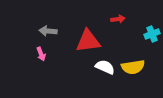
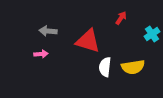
red arrow: moved 3 px right, 1 px up; rotated 48 degrees counterclockwise
cyan cross: rotated 14 degrees counterclockwise
red triangle: rotated 24 degrees clockwise
pink arrow: rotated 72 degrees counterclockwise
white semicircle: rotated 108 degrees counterclockwise
